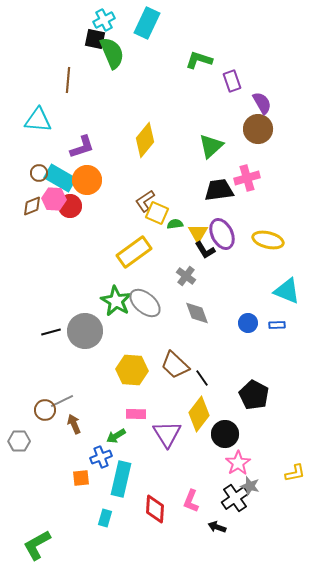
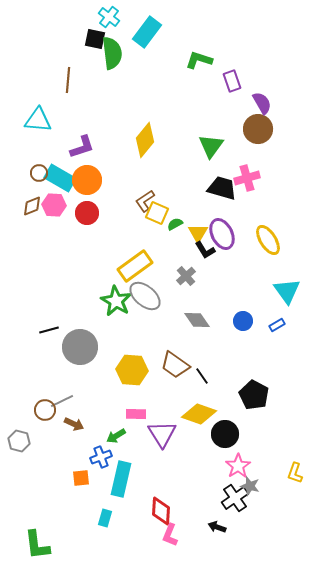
cyan cross at (104, 20): moved 5 px right, 3 px up; rotated 25 degrees counterclockwise
cyan rectangle at (147, 23): moved 9 px down; rotated 12 degrees clockwise
green semicircle at (112, 53): rotated 16 degrees clockwise
green triangle at (211, 146): rotated 12 degrees counterclockwise
black trapezoid at (219, 190): moved 3 px right, 2 px up; rotated 24 degrees clockwise
pink hexagon at (54, 199): moved 6 px down
red circle at (70, 206): moved 17 px right, 7 px down
green semicircle at (175, 224): rotated 21 degrees counterclockwise
yellow ellipse at (268, 240): rotated 44 degrees clockwise
yellow rectangle at (134, 252): moved 1 px right, 14 px down
gray cross at (186, 276): rotated 12 degrees clockwise
cyan triangle at (287, 291): rotated 32 degrees clockwise
gray ellipse at (145, 303): moved 7 px up
gray diamond at (197, 313): moved 7 px down; rotated 16 degrees counterclockwise
blue circle at (248, 323): moved 5 px left, 2 px up
blue rectangle at (277, 325): rotated 28 degrees counterclockwise
gray circle at (85, 331): moved 5 px left, 16 px down
black line at (51, 332): moved 2 px left, 2 px up
brown trapezoid at (175, 365): rotated 8 degrees counterclockwise
black line at (202, 378): moved 2 px up
yellow diamond at (199, 414): rotated 72 degrees clockwise
brown arrow at (74, 424): rotated 138 degrees clockwise
purple triangle at (167, 434): moved 5 px left
gray hexagon at (19, 441): rotated 15 degrees clockwise
pink star at (238, 463): moved 3 px down
yellow L-shape at (295, 473): rotated 120 degrees clockwise
pink L-shape at (191, 501): moved 21 px left, 34 px down
red diamond at (155, 509): moved 6 px right, 2 px down
green L-shape at (37, 545): rotated 68 degrees counterclockwise
